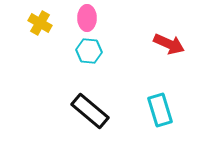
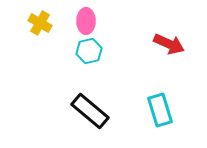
pink ellipse: moved 1 px left, 3 px down
cyan hexagon: rotated 20 degrees counterclockwise
